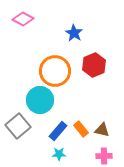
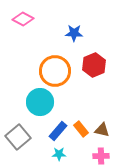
blue star: rotated 30 degrees counterclockwise
cyan circle: moved 2 px down
gray square: moved 11 px down
pink cross: moved 3 px left
